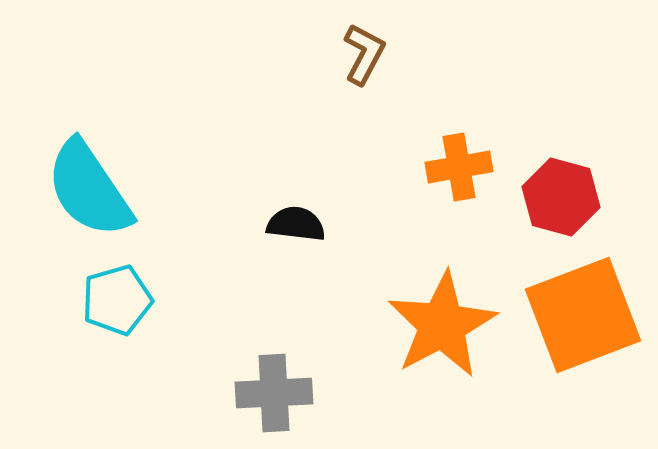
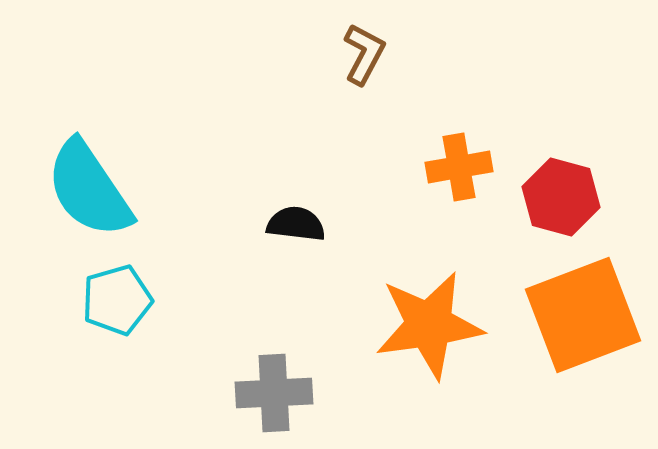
orange star: moved 13 px left; rotated 20 degrees clockwise
